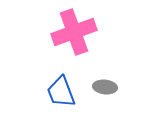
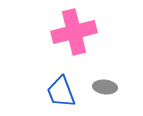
pink cross: rotated 6 degrees clockwise
